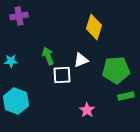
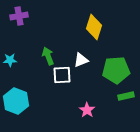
cyan star: moved 1 px left, 1 px up
